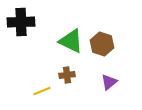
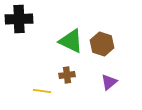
black cross: moved 2 px left, 3 px up
yellow line: rotated 30 degrees clockwise
